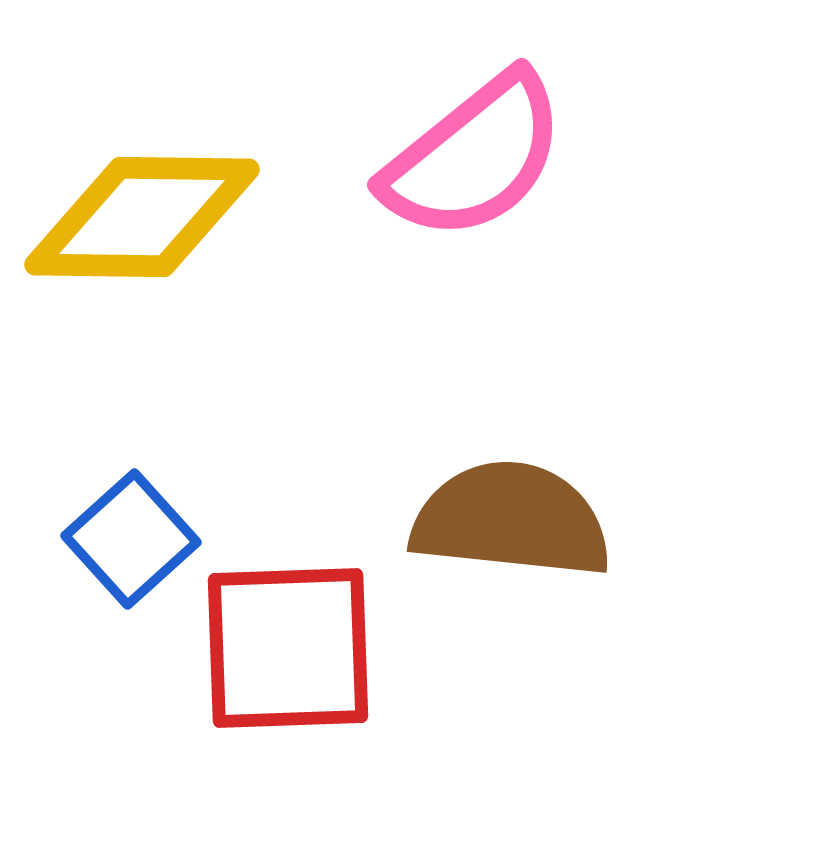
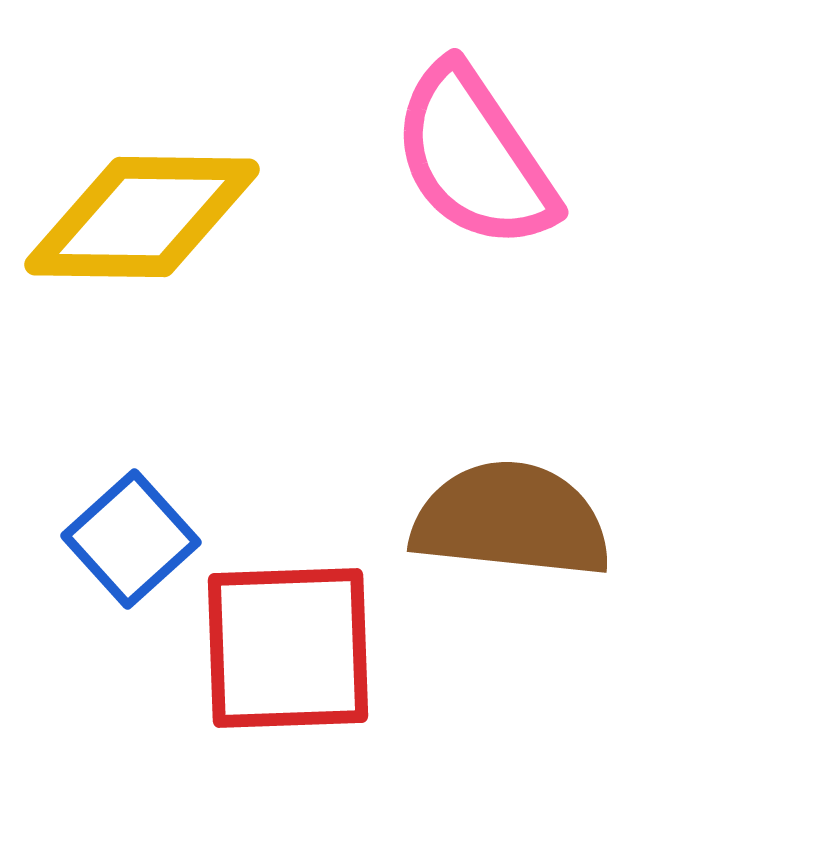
pink semicircle: rotated 95 degrees clockwise
